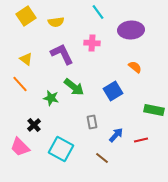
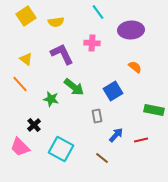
green star: moved 1 px down
gray rectangle: moved 5 px right, 6 px up
